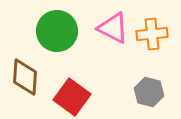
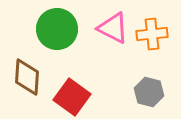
green circle: moved 2 px up
brown diamond: moved 2 px right
